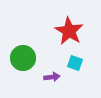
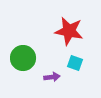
red star: rotated 20 degrees counterclockwise
